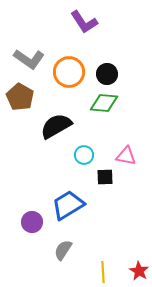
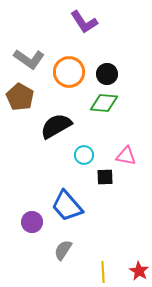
blue trapezoid: moved 1 px left, 1 px down; rotated 100 degrees counterclockwise
